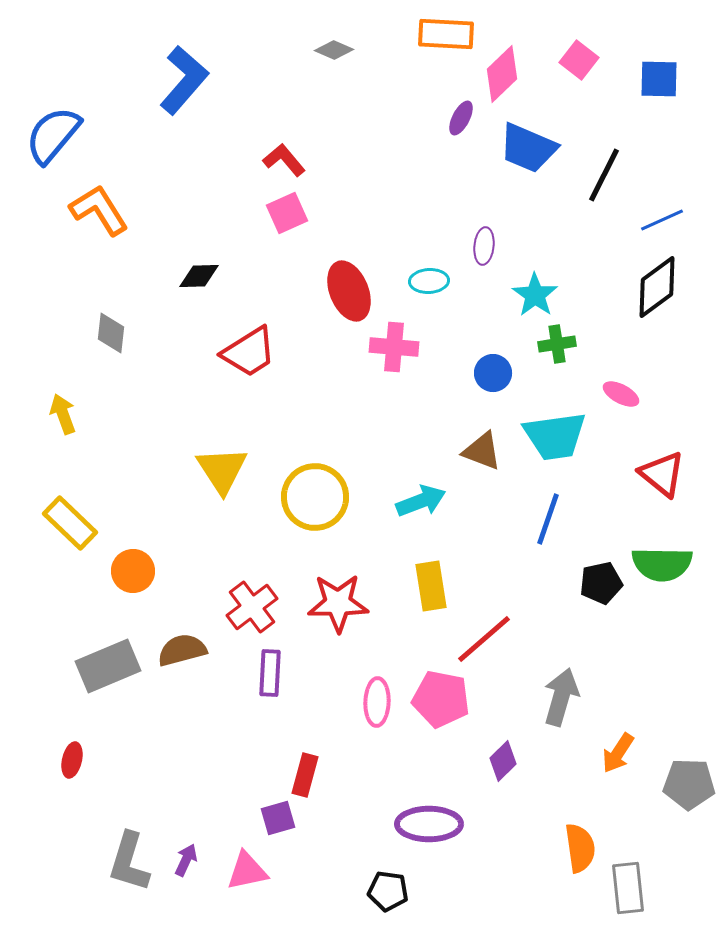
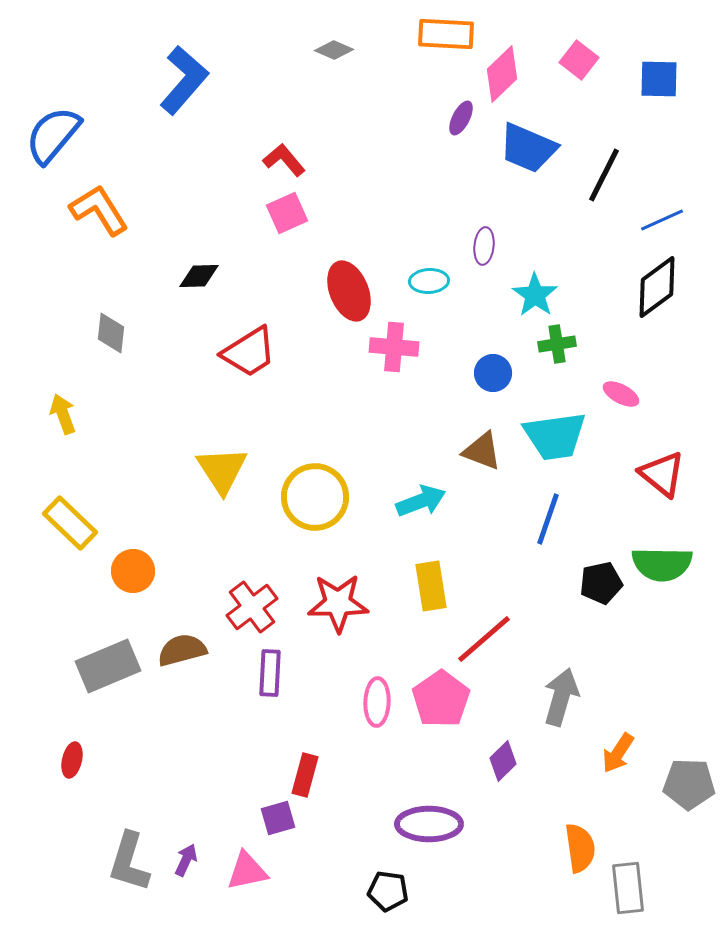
pink pentagon at (441, 699): rotated 26 degrees clockwise
